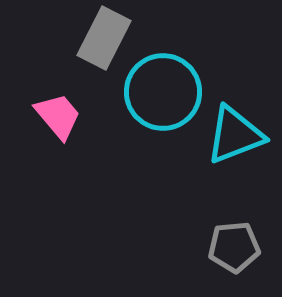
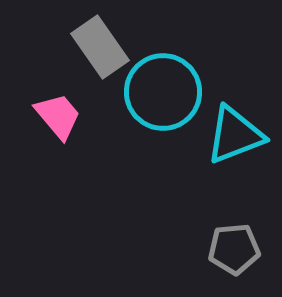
gray rectangle: moved 4 px left, 9 px down; rotated 62 degrees counterclockwise
gray pentagon: moved 2 px down
